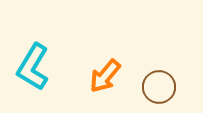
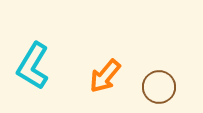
cyan L-shape: moved 1 px up
